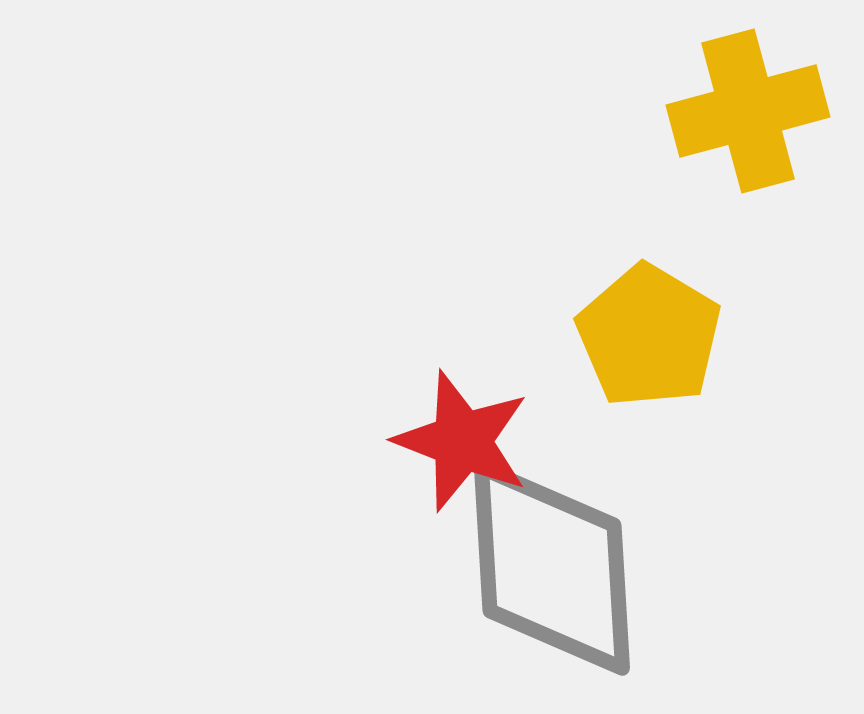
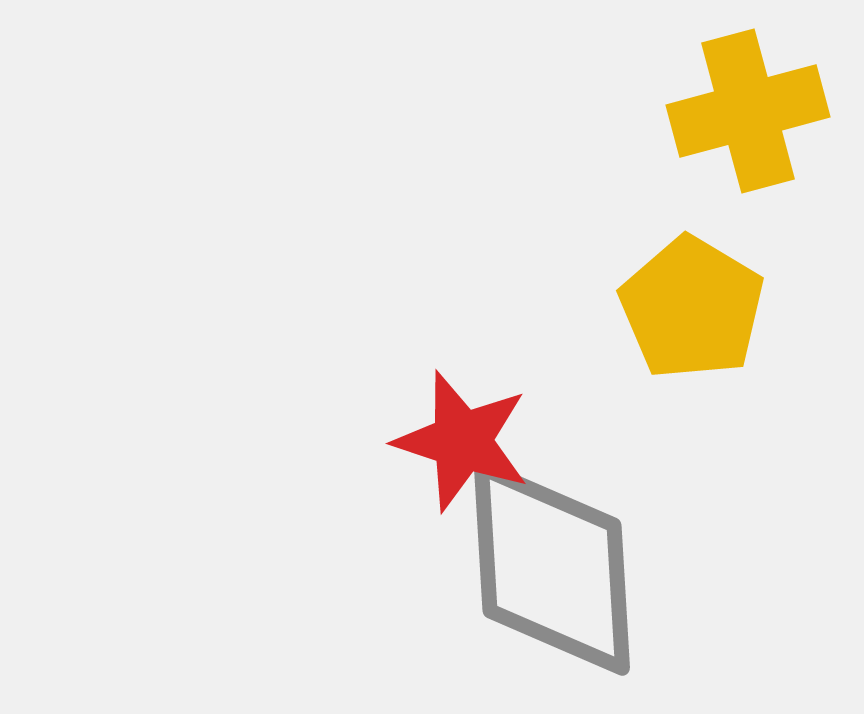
yellow pentagon: moved 43 px right, 28 px up
red star: rotated 3 degrees counterclockwise
